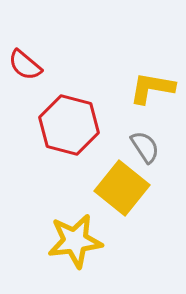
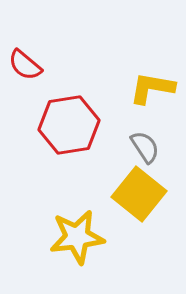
red hexagon: rotated 24 degrees counterclockwise
yellow square: moved 17 px right, 6 px down
yellow star: moved 2 px right, 4 px up
